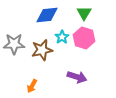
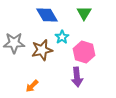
blue diamond: rotated 65 degrees clockwise
pink hexagon: moved 14 px down
gray star: moved 1 px up
purple arrow: rotated 66 degrees clockwise
orange arrow: rotated 16 degrees clockwise
